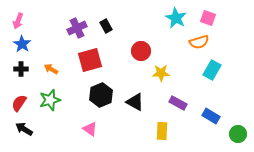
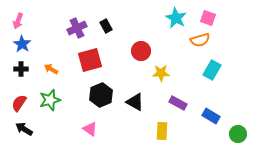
orange semicircle: moved 1 px right, 2 px up
